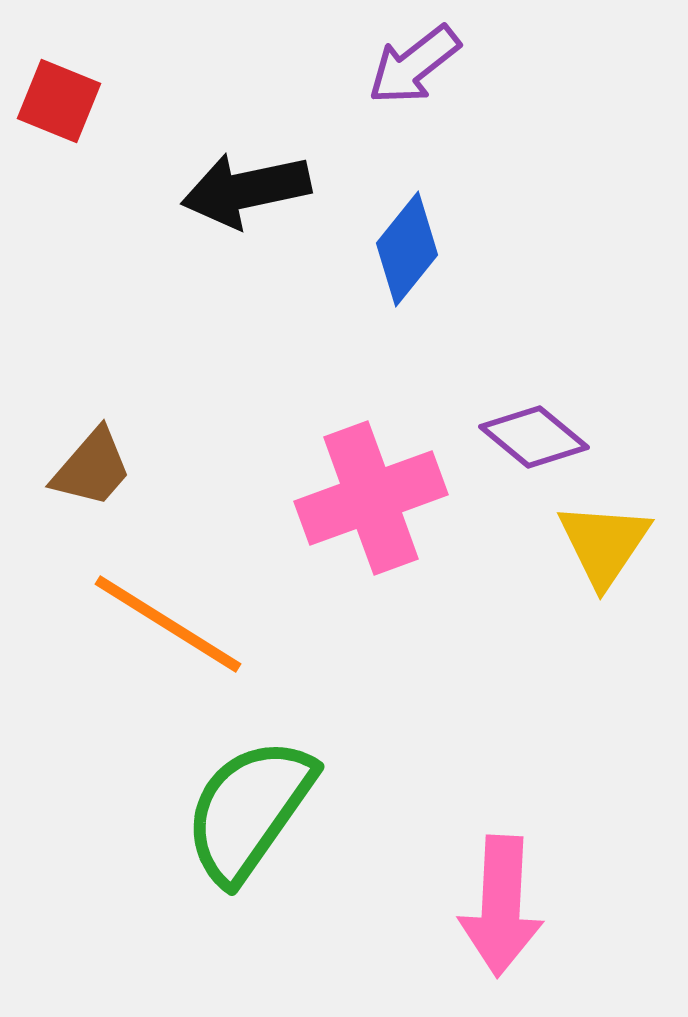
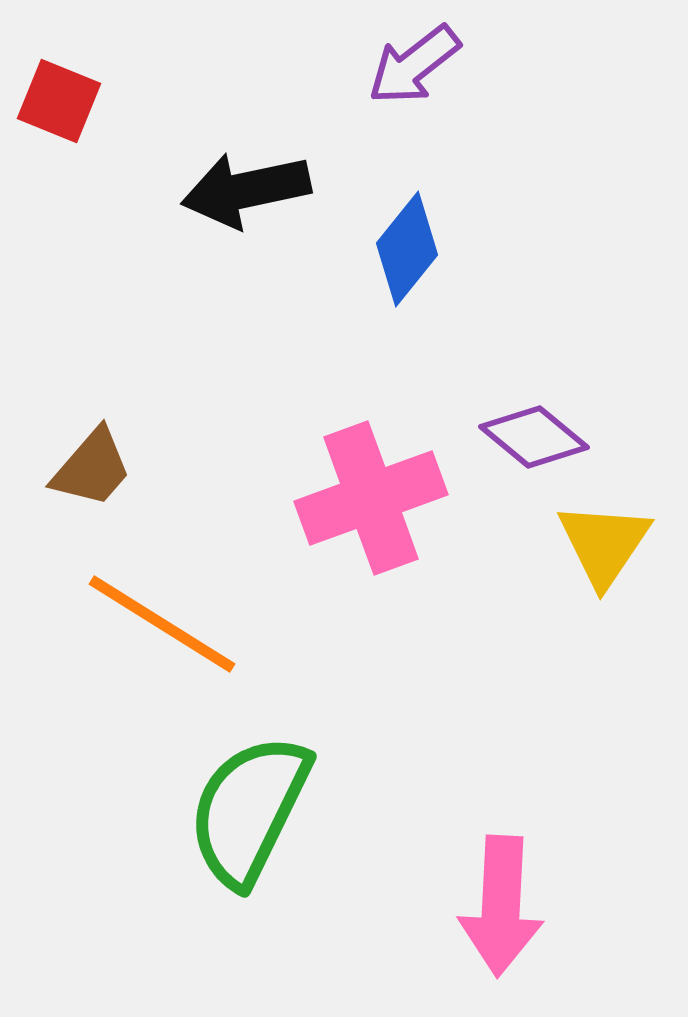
orange line: moved 6 px left
green semicircle: rotated 9 degrees counterclockwise
